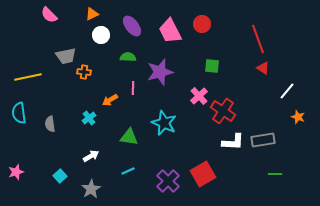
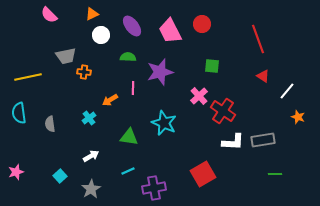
red triangle: moved 8 px down
purple cross: moved 14 px left, 7 px down; rotated 35 degrees clockwise
